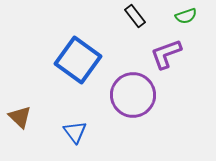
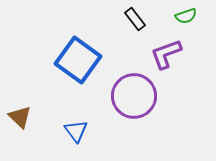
black rectangle: moved 3 px down
purple circle: moved 1 px right, 1 px down
blue triangle: moved 1 px right, 1 px up
